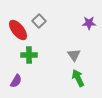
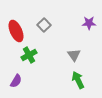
gray square: moved 5 px right, 4 px down
red ellipse: moved 2 px left, 1 px down; rotated 15 degrees clockwise
green cross: rotated 28 degrees counterclockwise
green arrow: moved 2 px down
